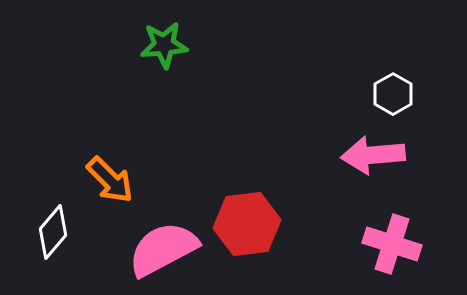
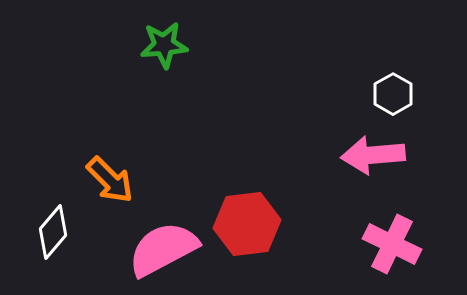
pink cross: rotated 8 degrees clockwise
